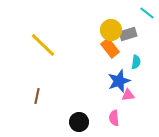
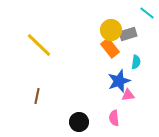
yellow line: moved 4 px left
